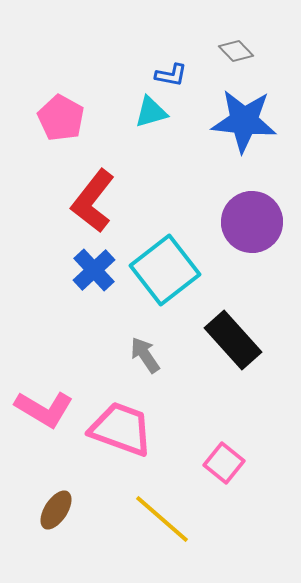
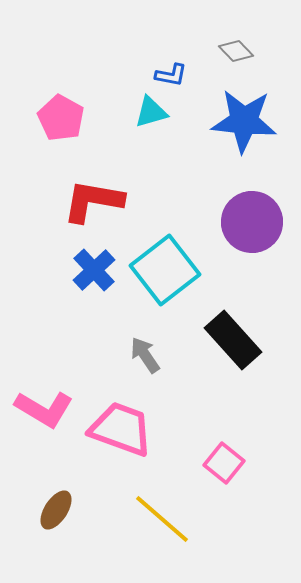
red L-shape: rotated 62 degrees clockwise
